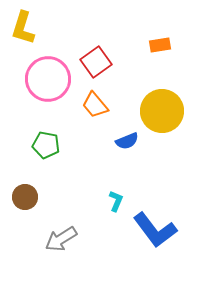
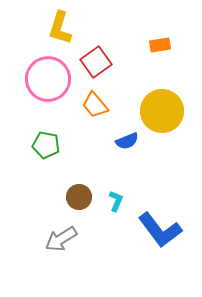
yellow L-shape: moved 37 px right
brown circle: moved 54 px right
blue L-shape: moved 5 px right
